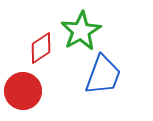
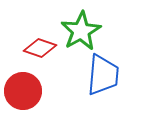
red diamond: moved 1 px left; rotated 52 degrees clockwise
blue trapezoid: rotated 15 degrees counterclockwise
